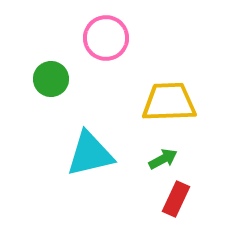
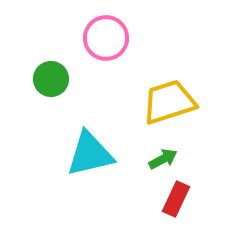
yellow trapezoid: rotated 16 degrees counterclockwise
